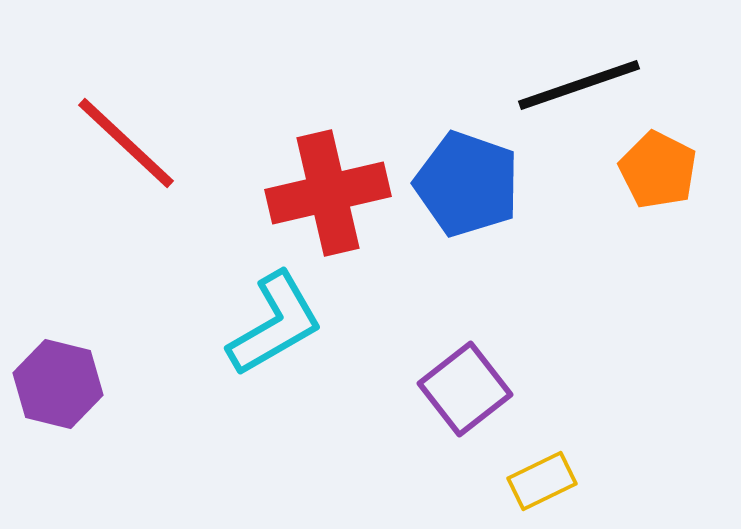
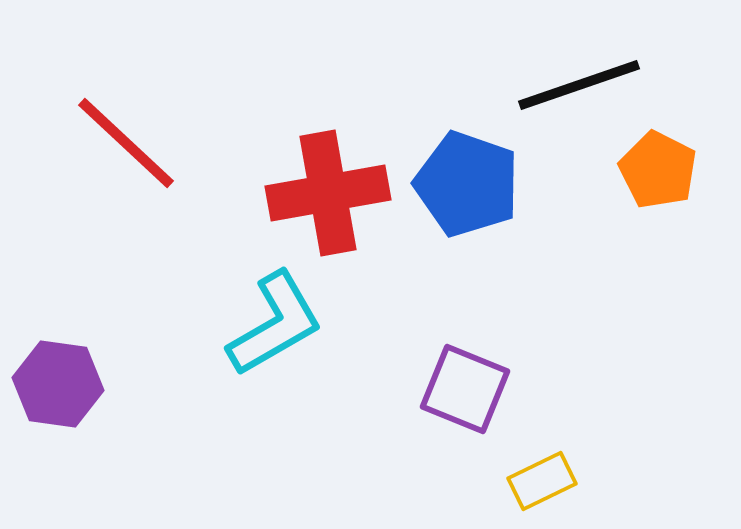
red cross: rotated 3 degrees clockwise
purple hexagon: rotated 6 degrees counterclockwise
purple square: rotated 30 degrees counterclockwise
